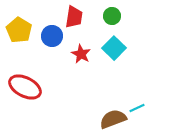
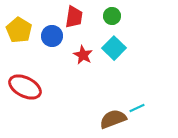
red star: moved 2 px right, 1 px down
